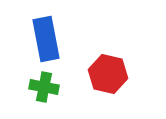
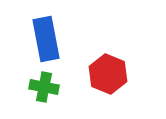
red hexagon: rotated 9 degrees clockwise
